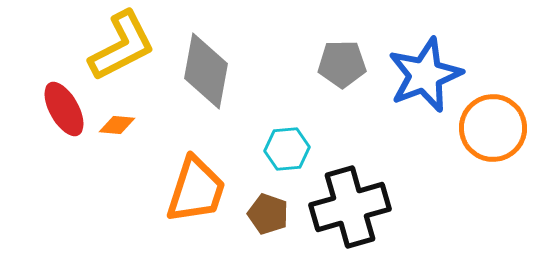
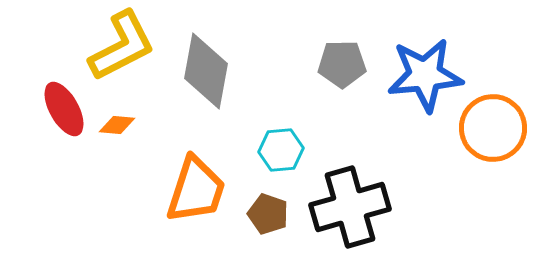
blue star: rotated 16 degrees clockwise
cyan hexagon: moved 6 px left, 1 px down
